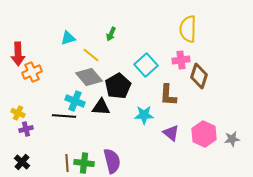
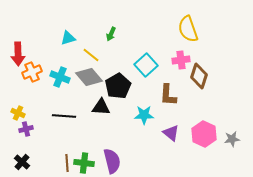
yellow semicircle: rotated 20 degrees counterclockwise
cyan cross: moved 15 px left, 24 px up
